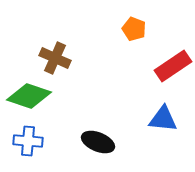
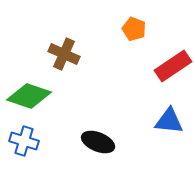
brown cross: moved 9 px right, 4 px up
blue triangle: moved 6 px right, 2 px down
blue cross: moved 4 px left; rotated 12 degrees clockwise
